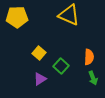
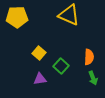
purple triangle: rotated 24 degrees clockwise
